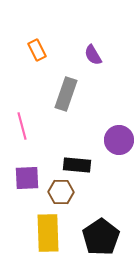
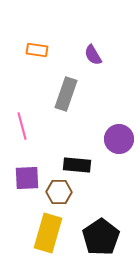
orange rectangle: rotated 55 degrees counterclockwise
purple circle: moved 1 px up
brown hexagon: moved 2 px left
yellow rectangle: rotated 18 degrees clockwise
